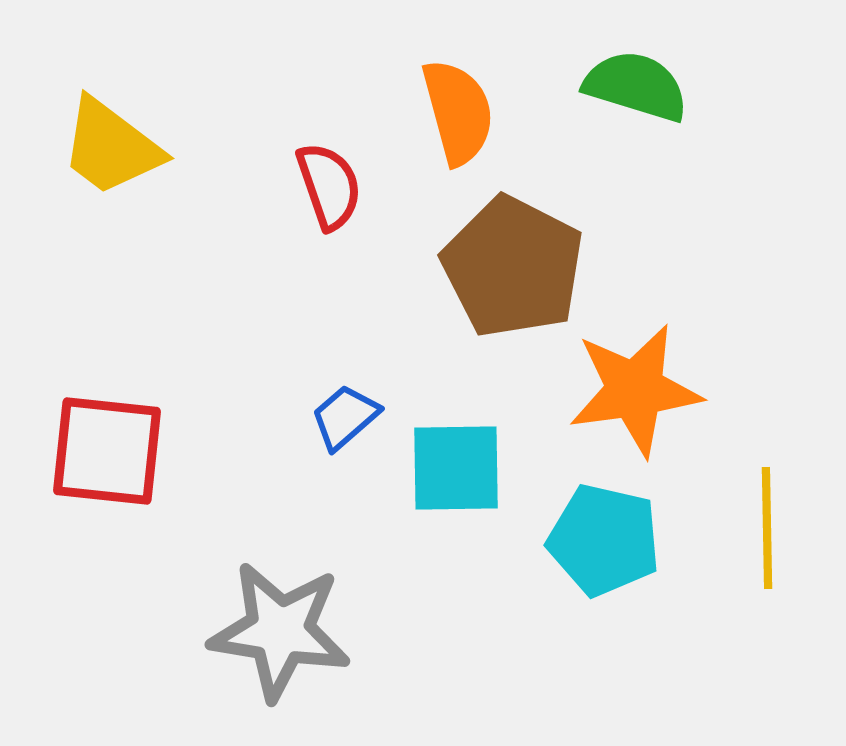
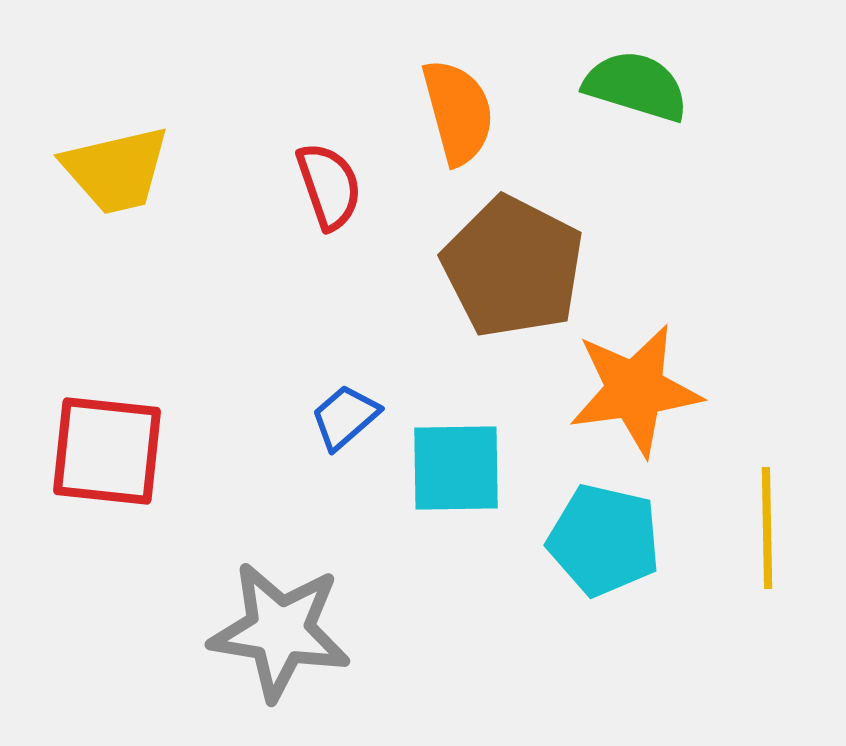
yellow trapezoid: moved 5 px right, 23 px down; rotated 50 degrees counterclockwise
